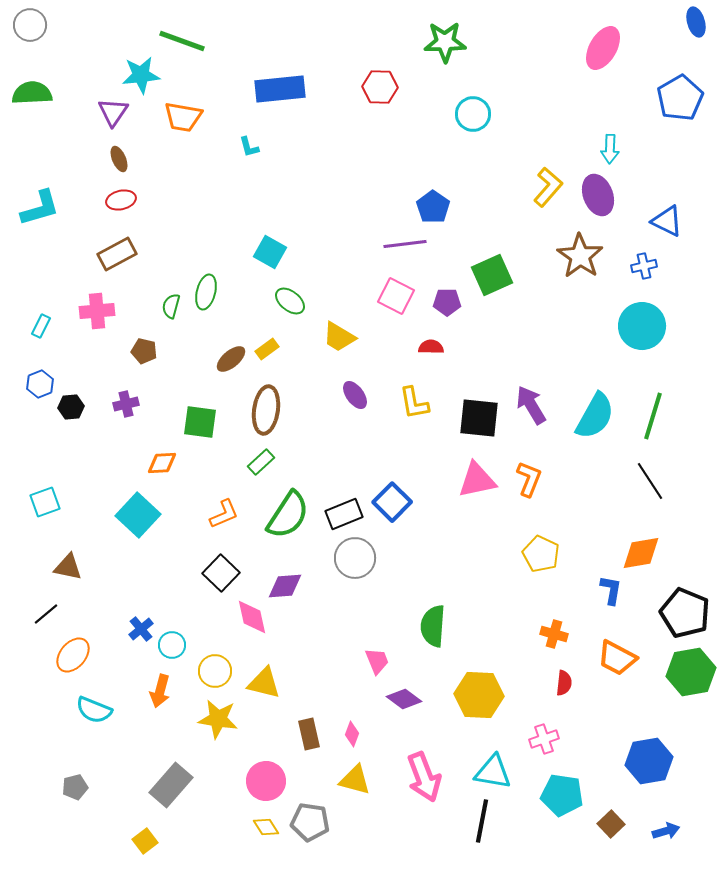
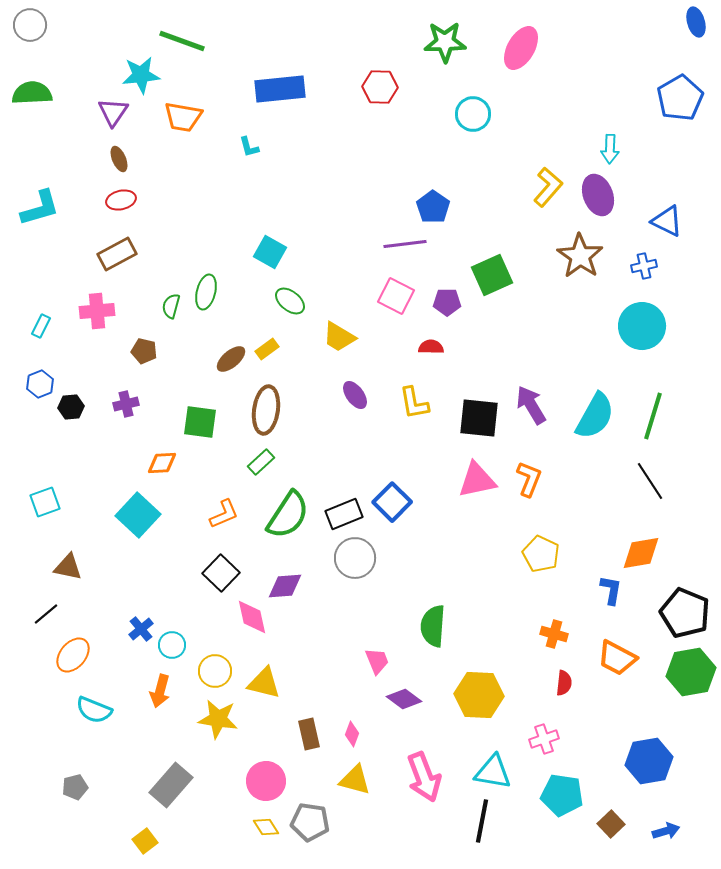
pink ellipse at (603, 48): moved 82 px left
